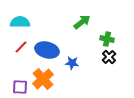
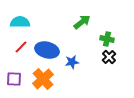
blue star: moved 1 px up; rotated 16 degrees counterclockwise
purple square: moved 6 px left, 8 px up
